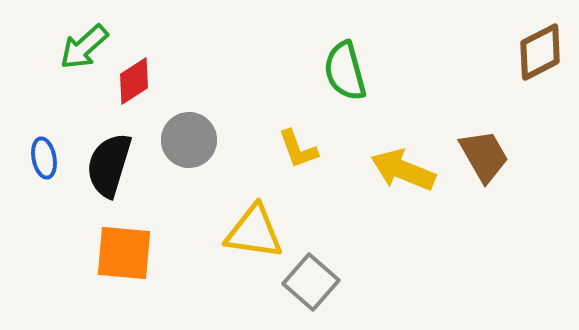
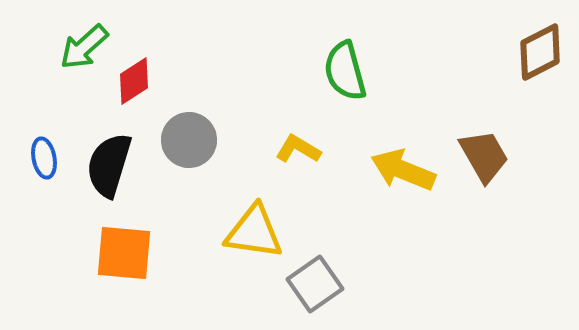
yellow L-shape: rotated 141 degrees clockwise
gray square: moved 4 px right, 2 px down; rotated 14 degrees clockwise
